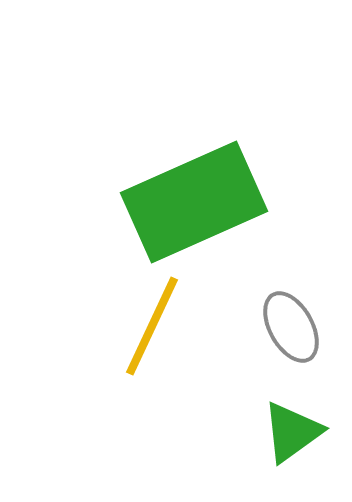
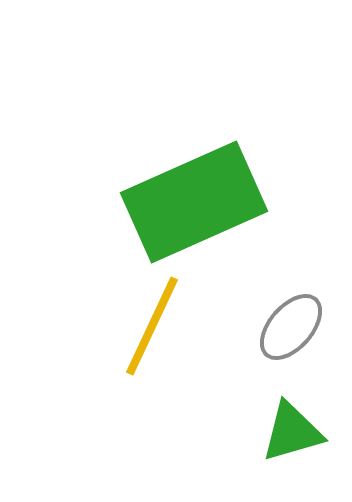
gray ellipse: rotated 70 degrees clockwise
green triangle: rotated 20 degrees clockwise
